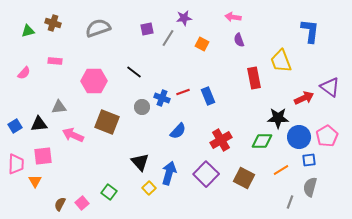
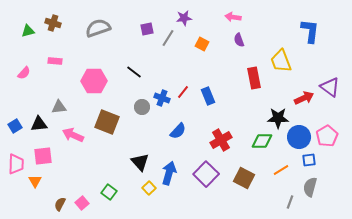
red line at (183, 92): rotated 32 degrees counterclockwise
